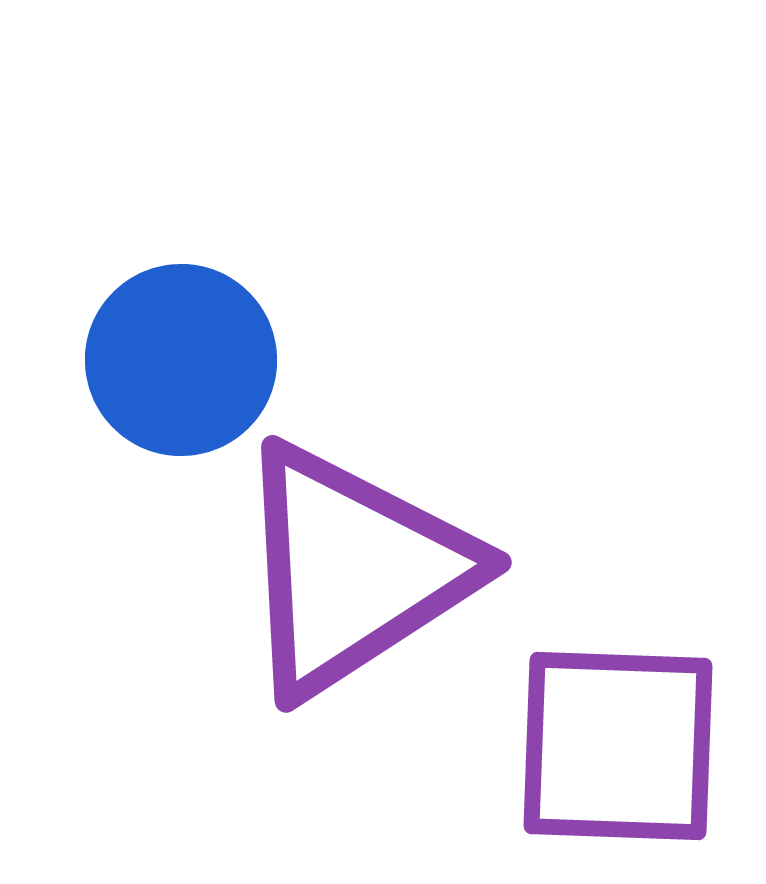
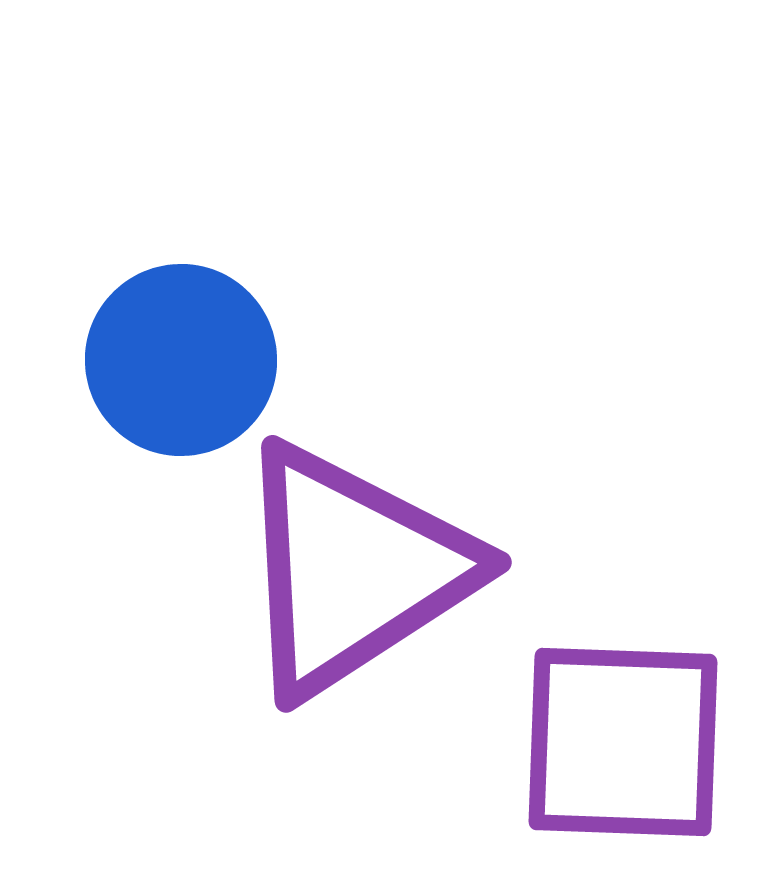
purple square: moved 5 px right, 4 px up
